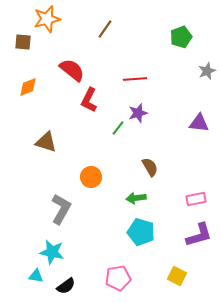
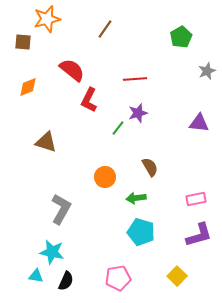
green pentagon: rotated 10 degrees counterclockwise
orange circle: moved 14 px right
yellow square: rotated 18 degrees clockwise
black semicircle: moved 5 px up; rotated 30 degrees counterclockwise
